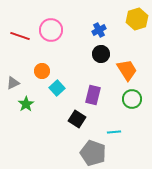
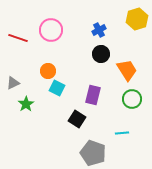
red line: moved 2 px left, 2 px down
orange circle: moved 6 px right
cyan square: rotated 21 degrees counterclockwise
cyan line: moved 8 px right, 1 px down
